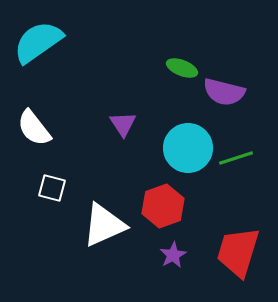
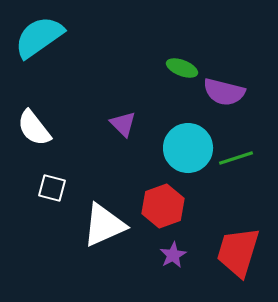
cyan semicircle: moved 1 px right, 5 px up
purple triangle: rotated 12 degrees counterclockwise
